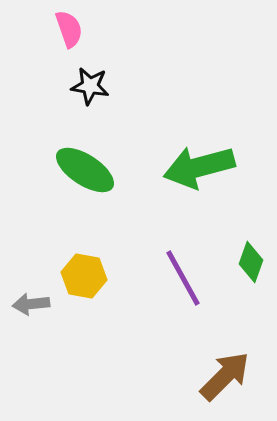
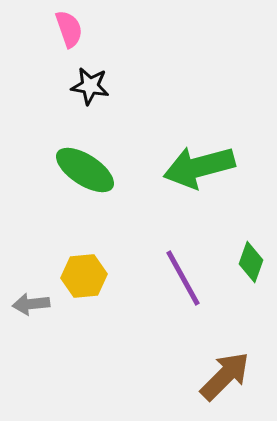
yellow hexagon: rotated 15 degrees counterclockwise
